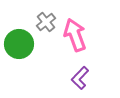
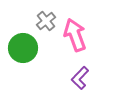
gray cross: moved 1 px up
green circle: moved 4 px right, 4 px down
